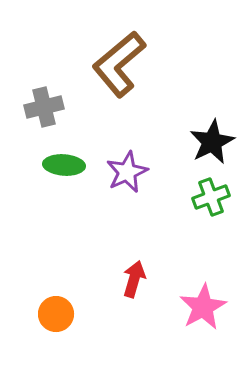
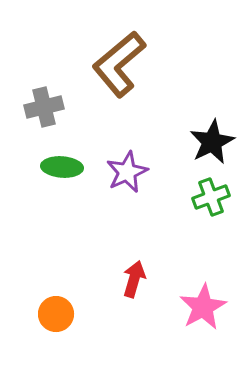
green ellipse: moved 2 px left, 2 px down
